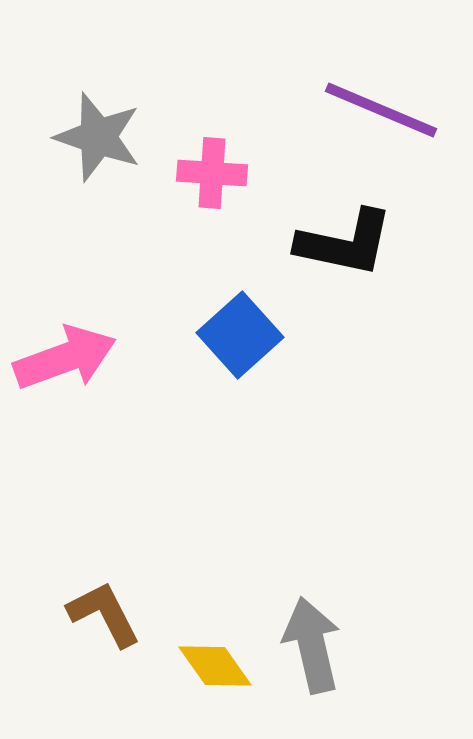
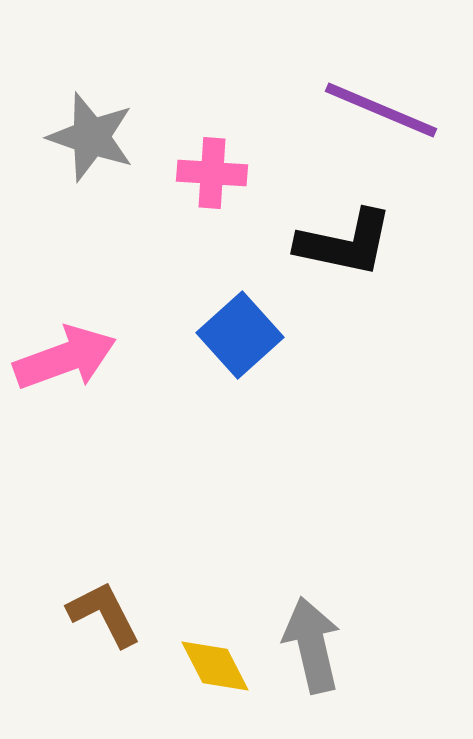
gray star: moved 7 px left
yellow diamond: rotated 8 degrees clockwise
